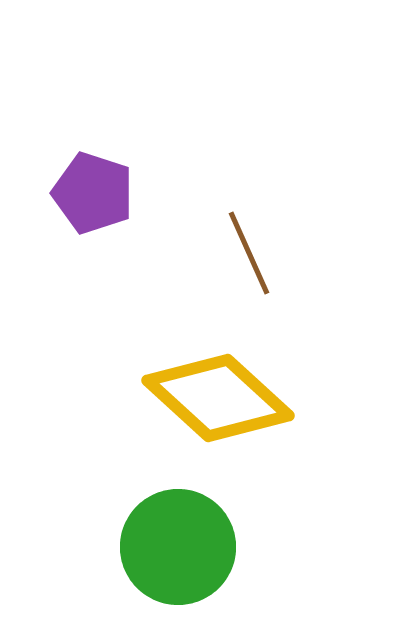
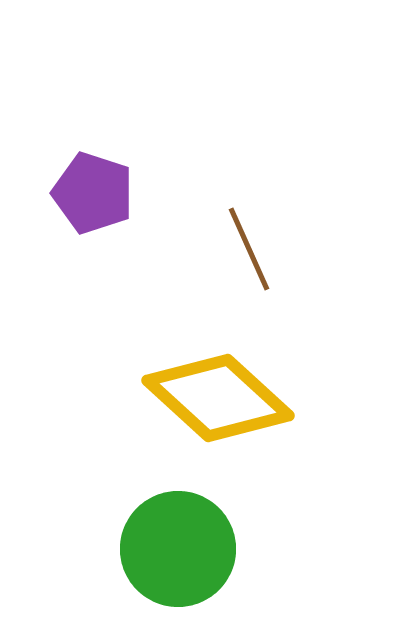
brown line: moved 4 px up
green circle: moved 2 px down
